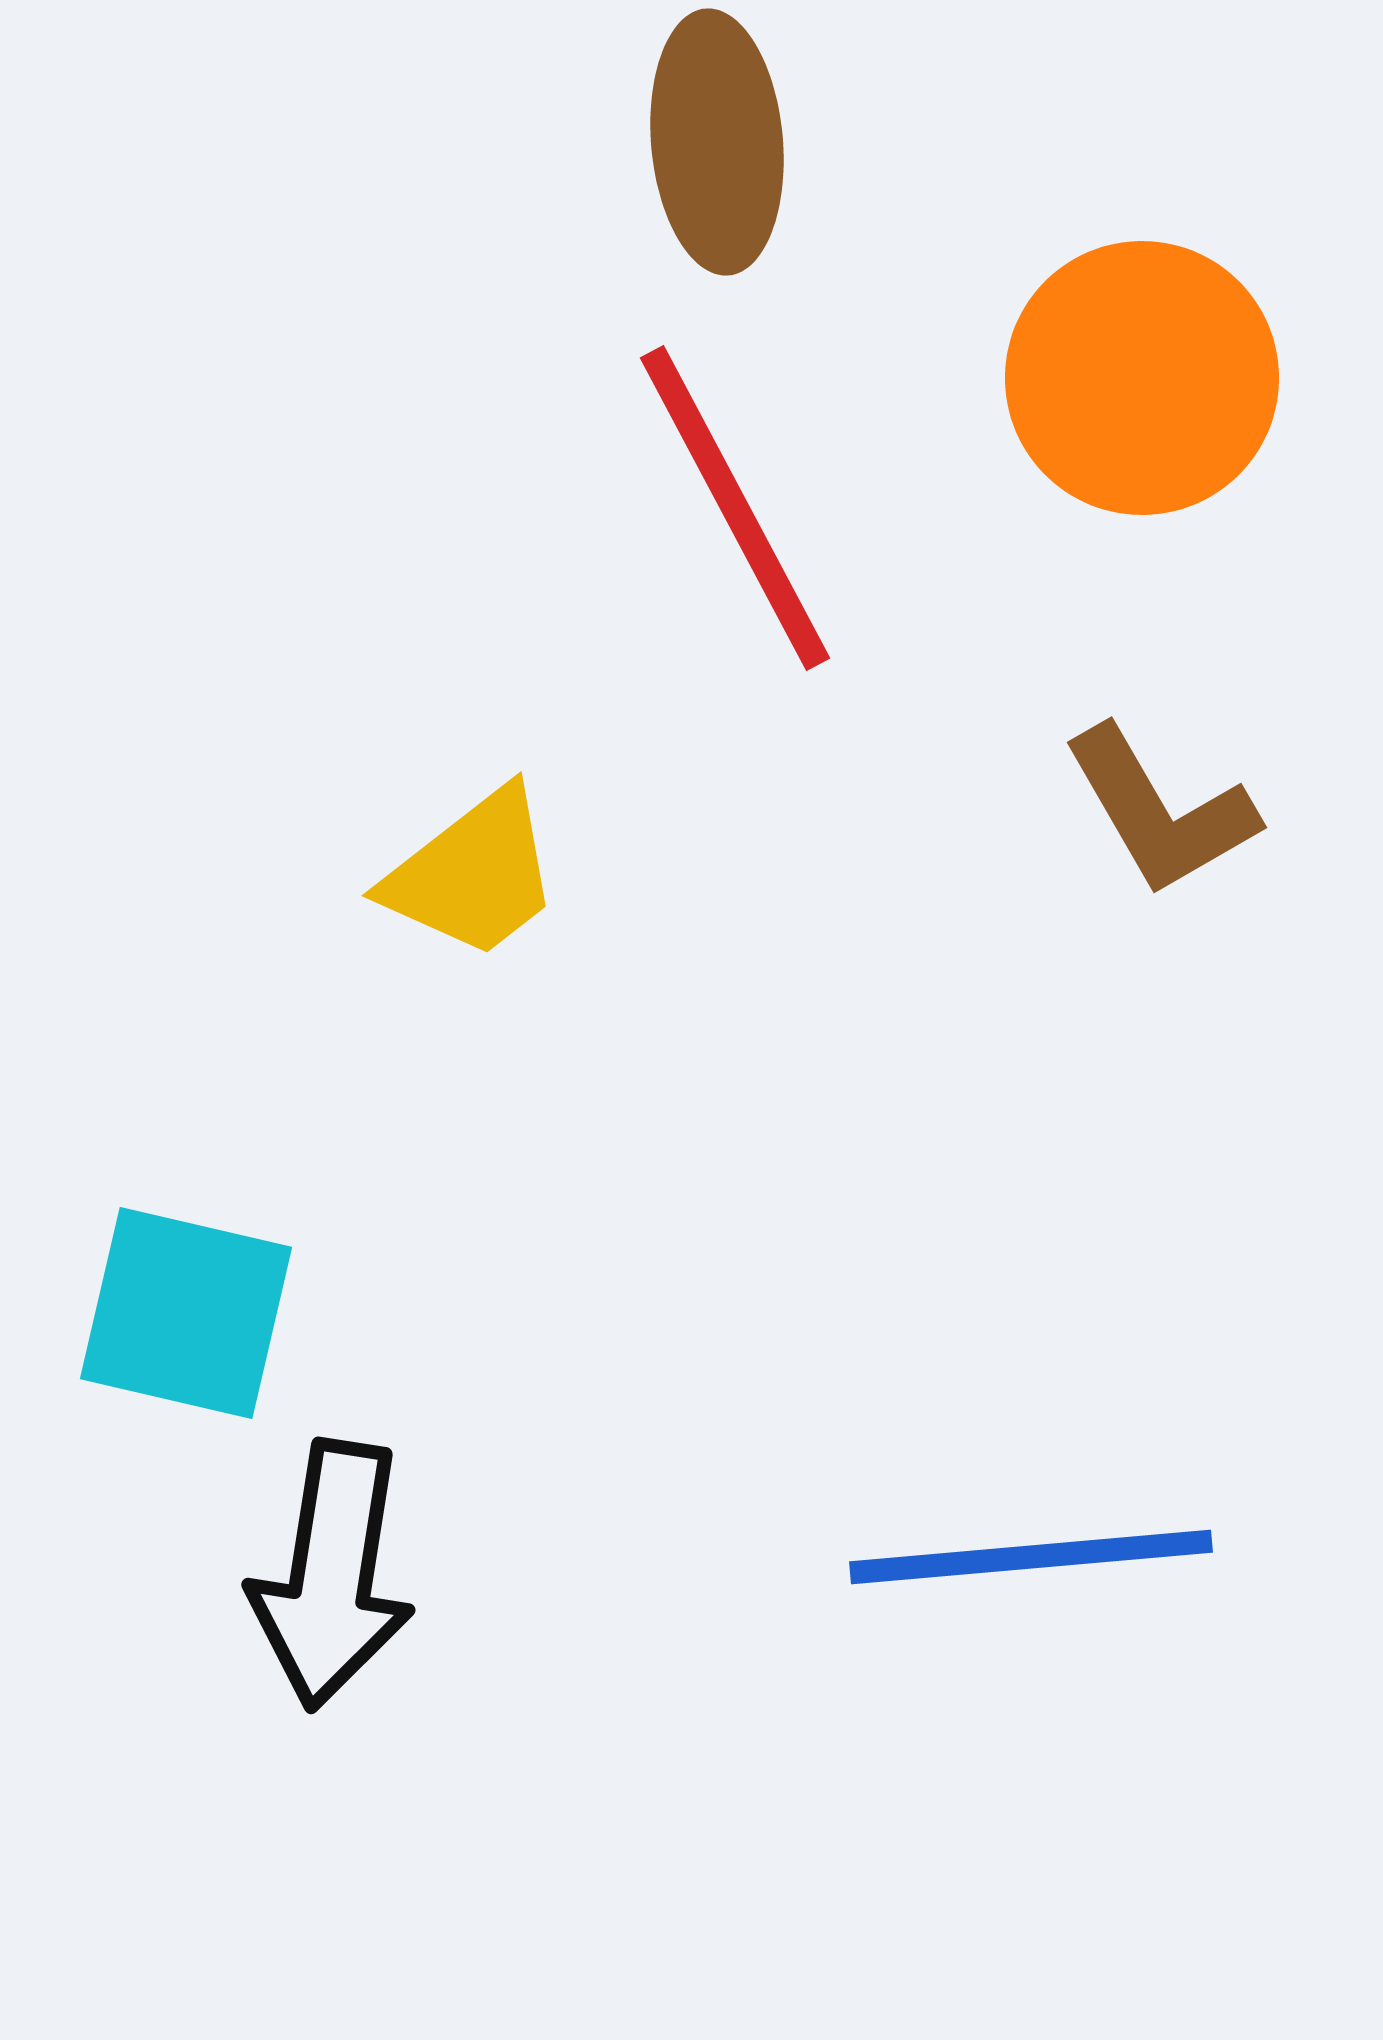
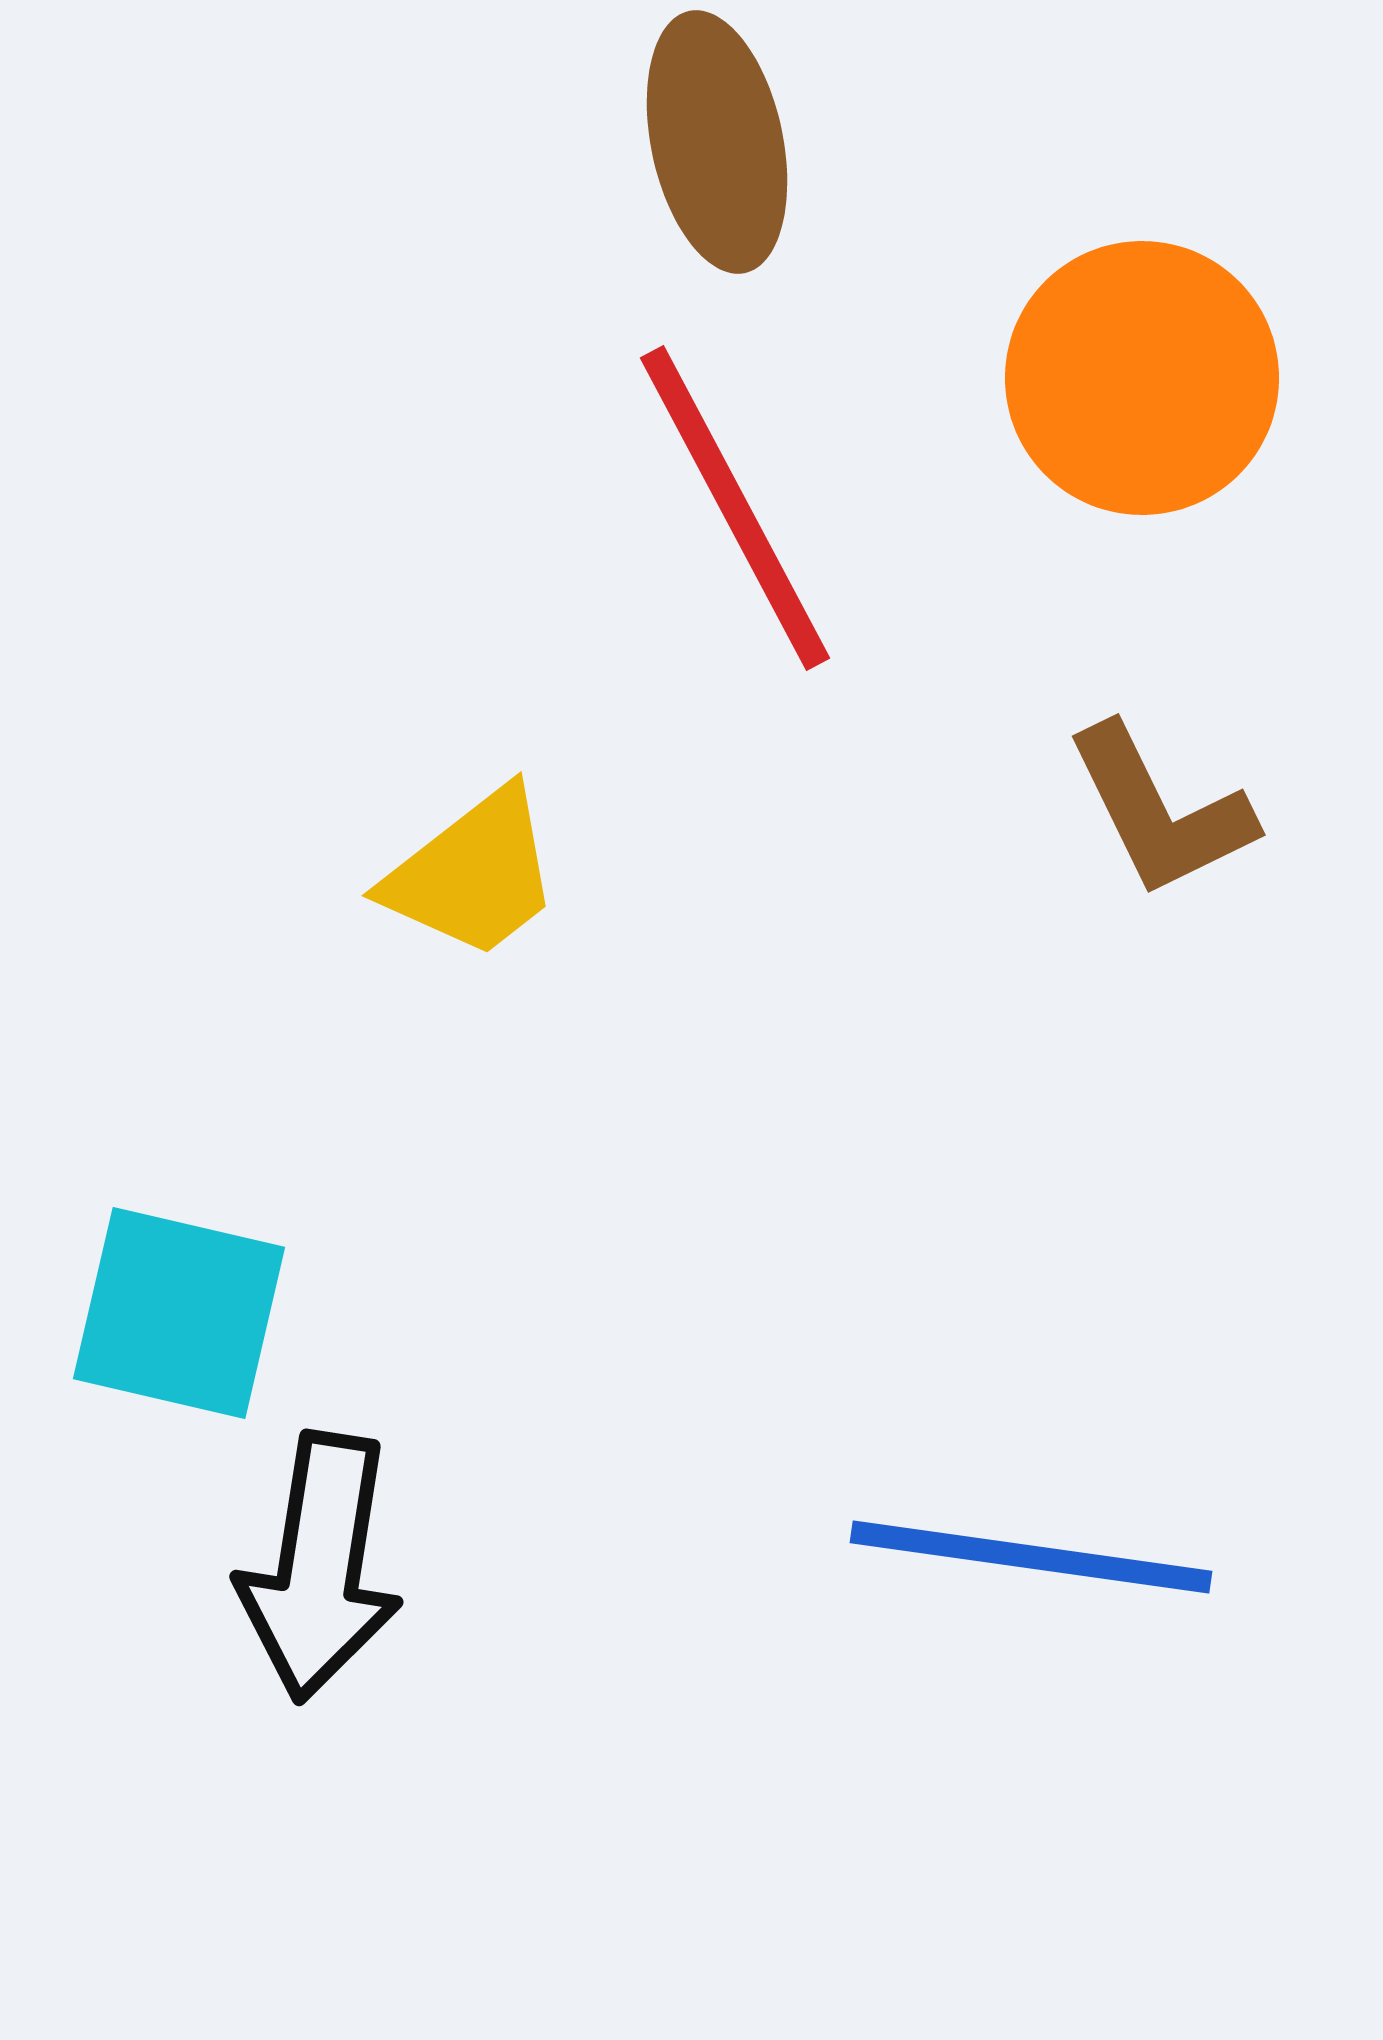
brown ellipse: rotated 7 degrees counterclockwise
brown L-shape: rotated 4 degrees clockwise
cyan square: moved 7 px left
blue line: rotated 13 degrees clockwise
black arrow: moved 12 px left, 8 px up
